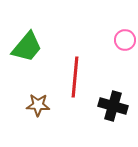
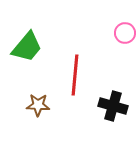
pink circle: moved 7 px up
red line: moved 2 px up
